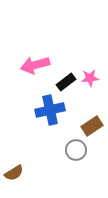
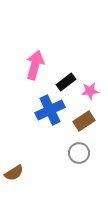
pink arrow: rotated 120 degrees clockwise
pink star: moved 13 px down
blue cross: rotated 12 degrees counterclockwise
brown rectangle: moved 8 px left, 5 px up
gray circle: moved 3 px right, 3 px down
